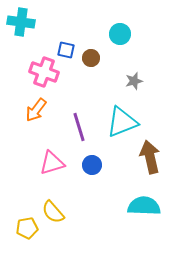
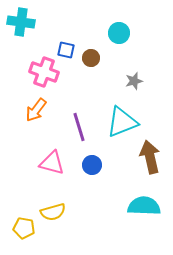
cyan circle: moved 1 px left, 1 px up
pink triangle: rotated 32 degrees clockwise
yellow semicircle: rotated 65 degrees counterclockwise
yellow pentagon: moved 3 px left; rotated 20 degrees clockwise
